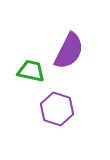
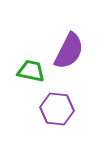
purple hexagon: rotated 12 degrees counterclockwise
